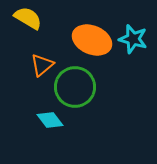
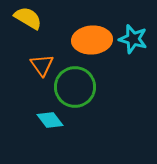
orange ellipse: rotated 27 degrees counterclockwise
orange triangle: rotated 25 degrees counterclockwise
